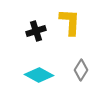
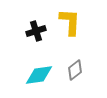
gray diamond: moved 6 px left; rotated 20 degrees clockwise
cyan diamond: rotated 36 degrees counterclockwise
